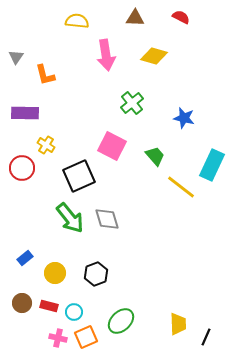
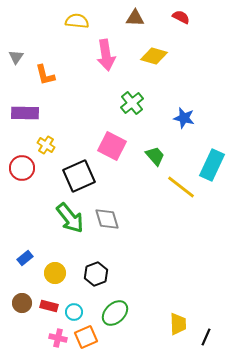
green ellipse: moved 6 px left, 8 px up
